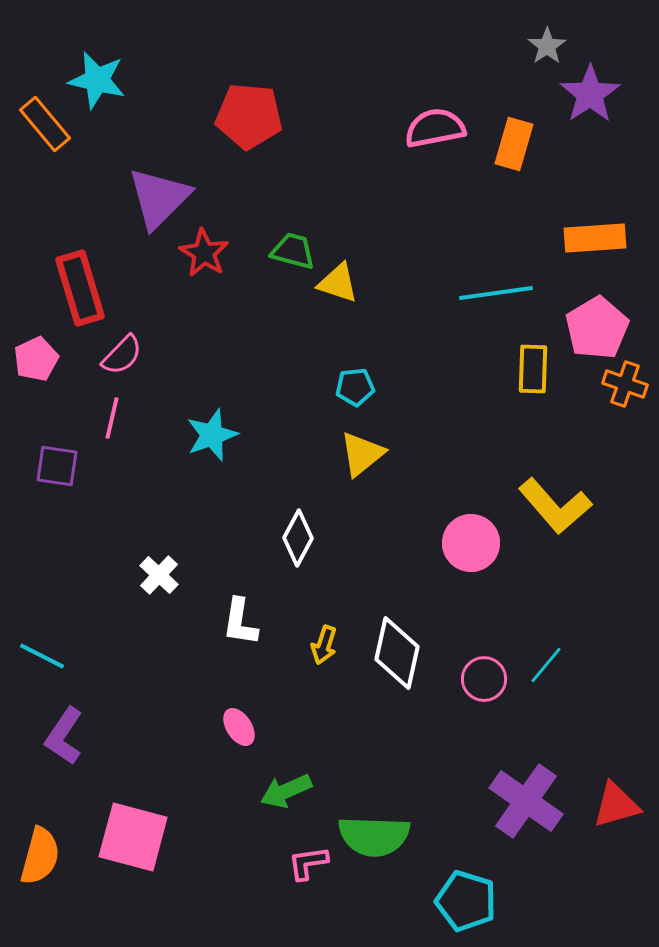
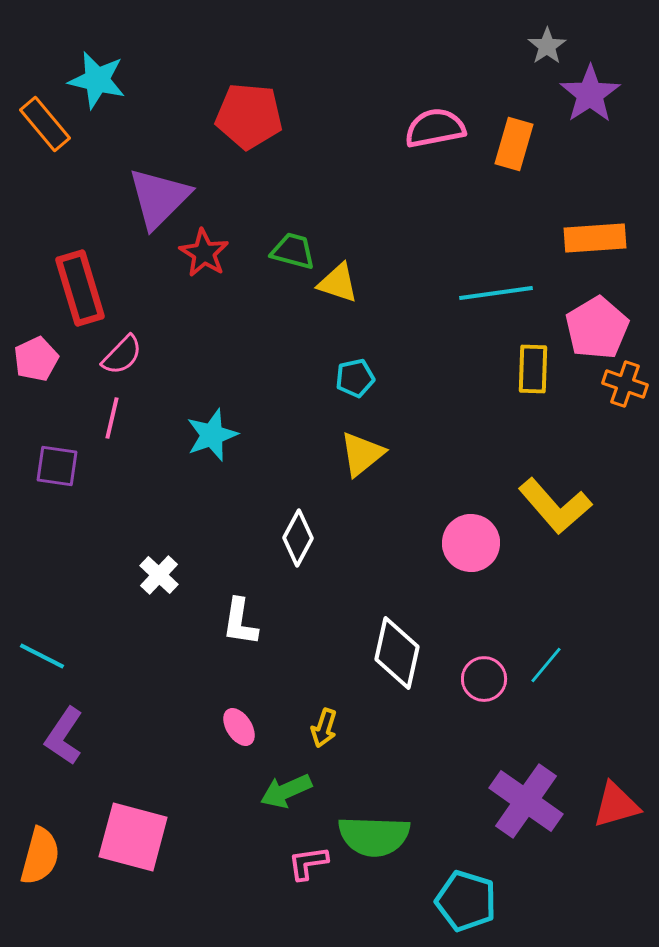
cyan pentagon at (355, 387): moved 9 px up; rotated 6 degrees counterclockwise
yellow arrow at (324, 645): moved 83 px down
